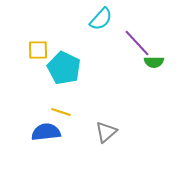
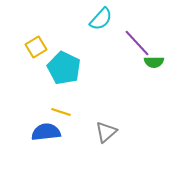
yellow square: moved 2 px left, 3 px up; rotated 30 degrees counterclockwise
